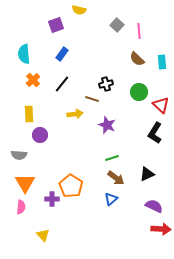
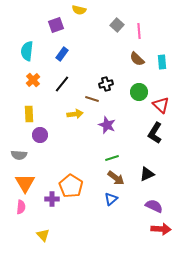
cyan semicircle: moved 3 px right, 3 px up; rotated 12 degrees clockwise
